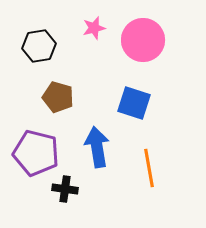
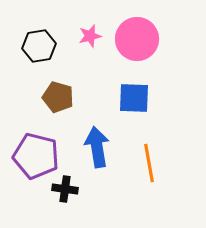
pink star: moved 4 px left, 8 px down
pink circle: moved 6 px left, 1 px up
blue square: moved 5 px up; rotated 16 degrees counterclockwise
purple pentagon: moved 3 px down
orange line: moved 5 px up
